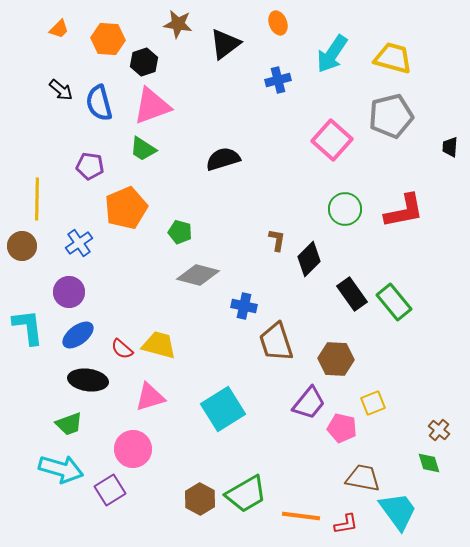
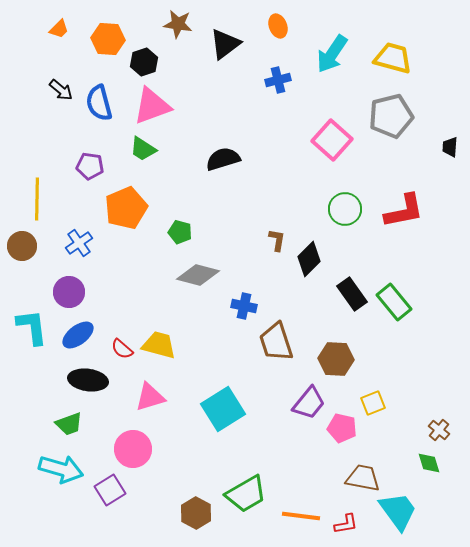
orange ellipse at (278, 23): moved 3 px down
cyan L-shape at (28, 327): moved 4 px right
brown hexagon at (200, 499): moved 4 px left, 14 px down
